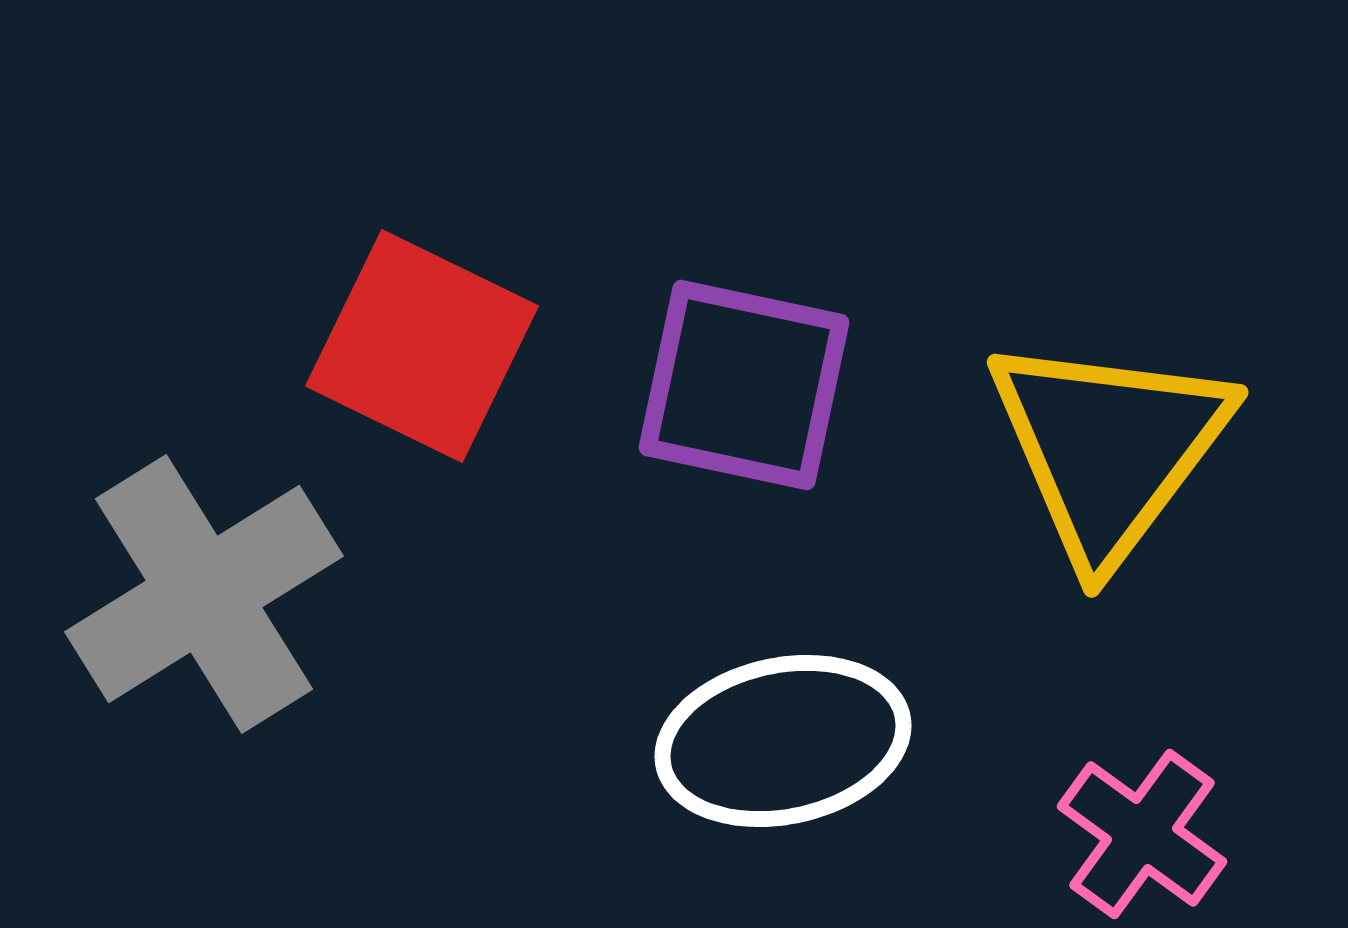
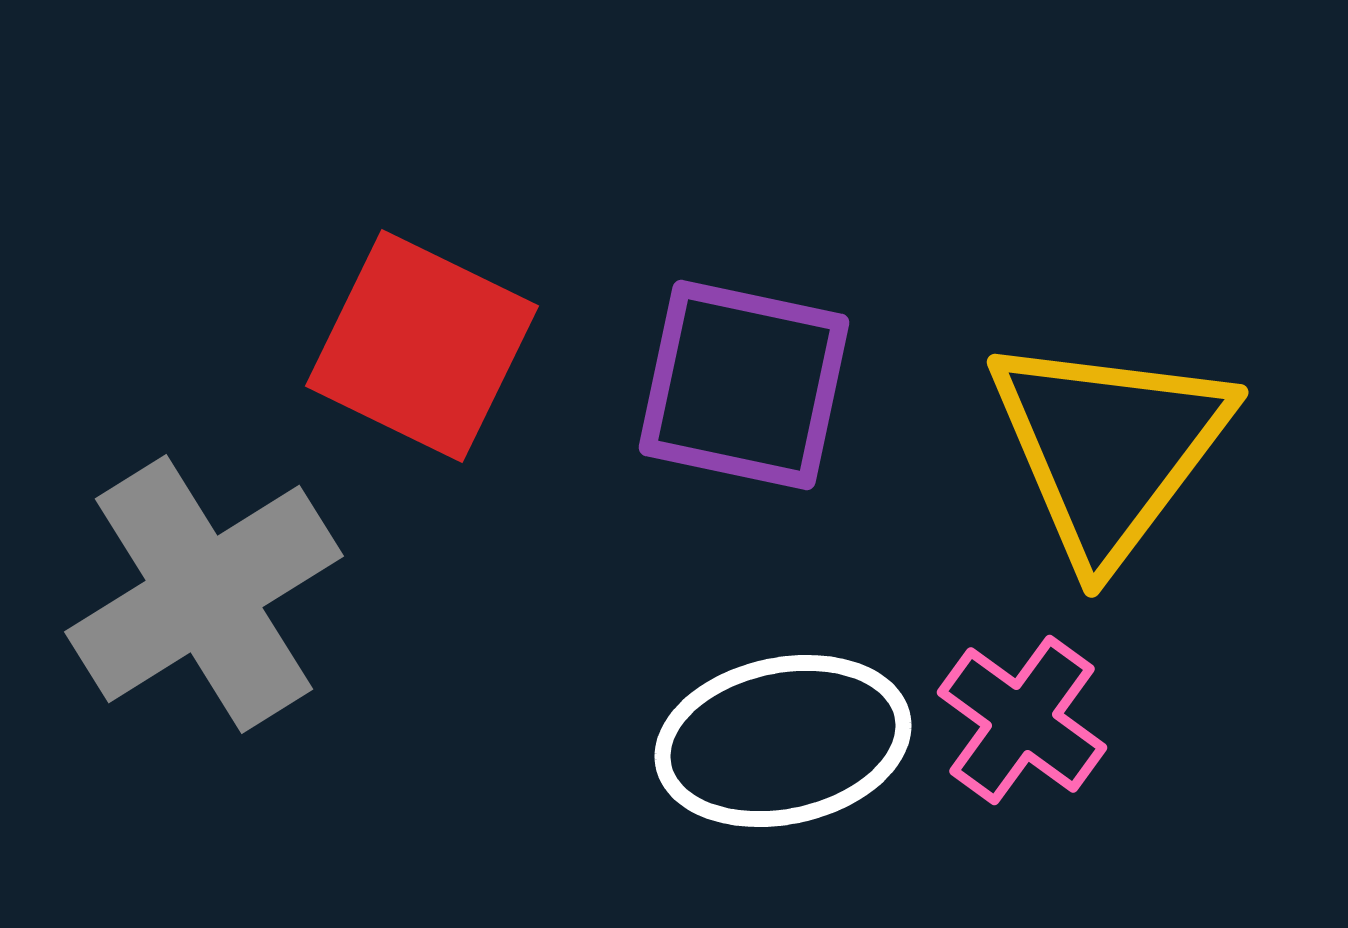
pink cross: moved 120 px left, 114 px up
